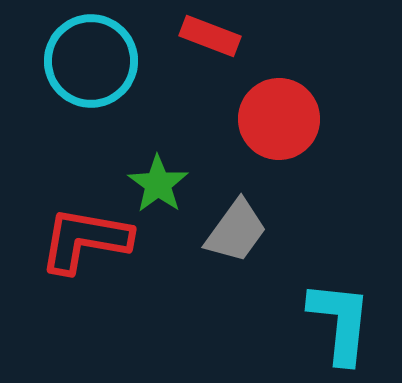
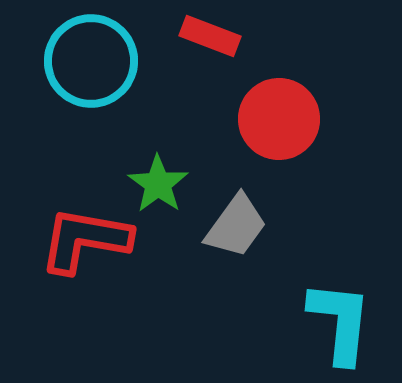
gray trapezoid: moved 5 px up
